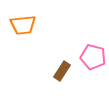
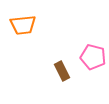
brown rectangle: rotated 60 degrees counterclockwise
